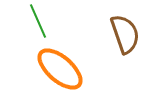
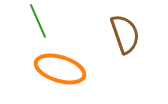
orange ellipse: rotated 24 degrees counterclockwise
